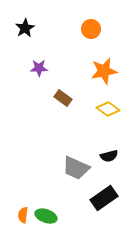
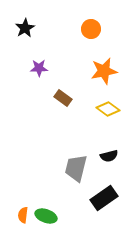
gray trapezoid: rotated 80 degrees clockwise
